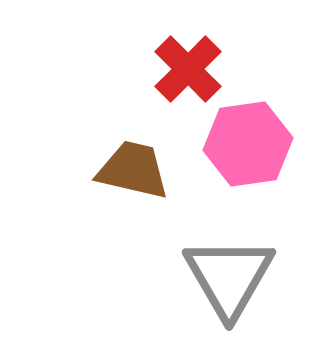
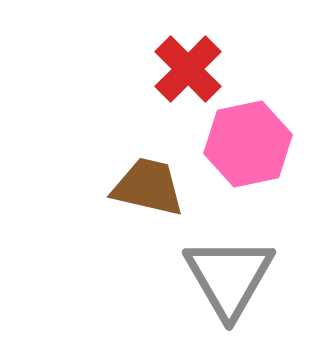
pink hexagon: rotated 4 degrees counterclockwise
brown trapezoid: moved 15 px right, 17 px down
